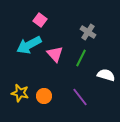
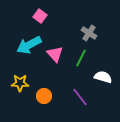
pink square: moved 4 px up
gray cross: moved 1 px right, 1 px down
white semicircle: moved 3 px left, 2 px down
yellow star: moved 10 px up; rotated 12 degrees counterclockwise
